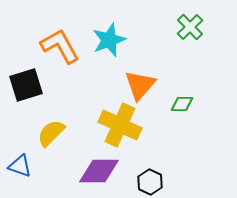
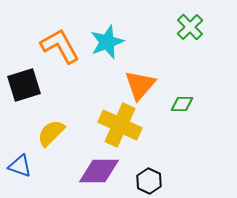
cyan star: moved 2 px left, 2 px down
black square: moved 2 px left
black hexagon: moved 1 px left, 1 px up
